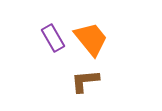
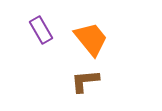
purple rectangle: moved 12 px left, 8 px up
